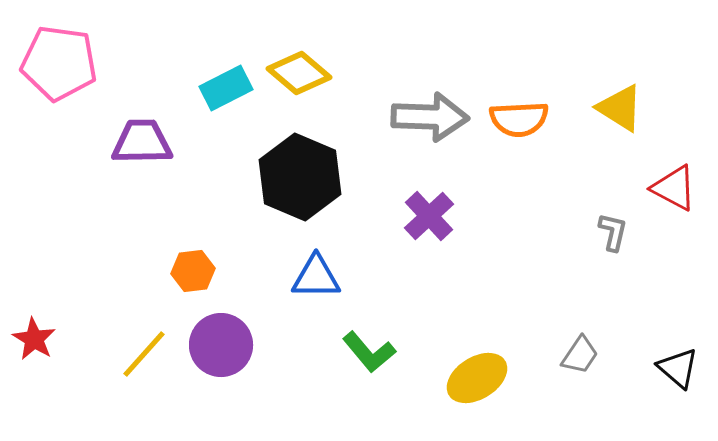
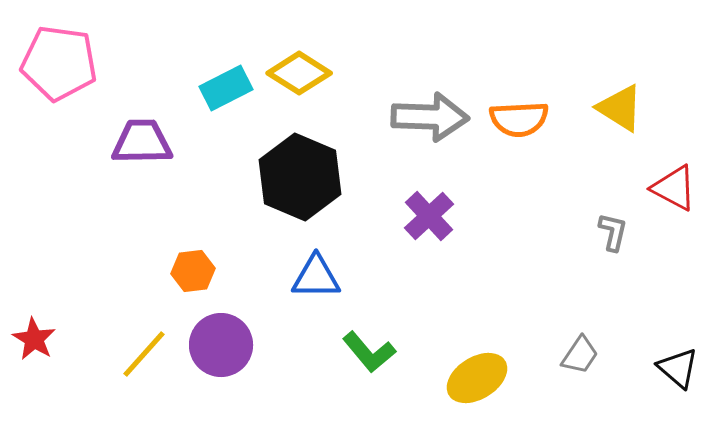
yellow diamond: rotated 8 degrees counterclockwise
